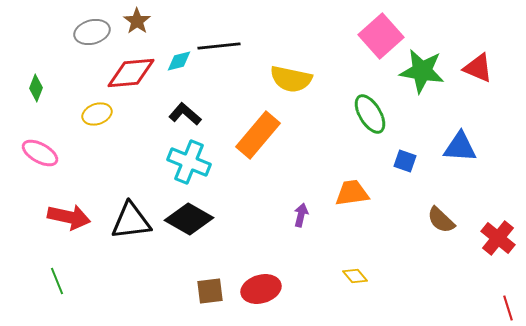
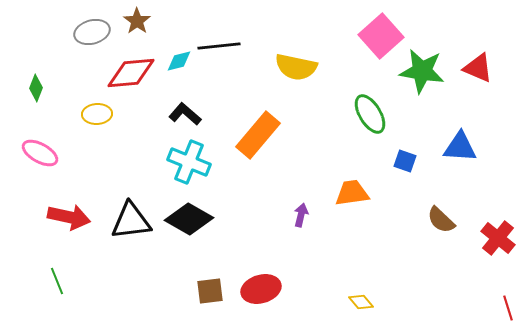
yellow semicircle: moved 5 px right, 12 px up
yellow ellipse: rotated 16 degrees clockwise
yellow diamond: moved 6 px right, 26 px down
